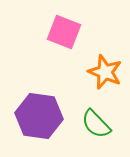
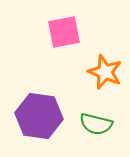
pink square: rotated 32 degrees counterclockwise
green semicircle: rotated 32 degrees counterclockwise
